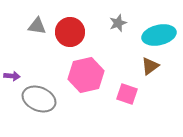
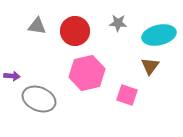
gray star: rotated 24 degrees clockwise
red circle: moved 5 px right, 1 px up
brown triangle: rotated 18 degrees counterclockwise
pink hexagon: moved 1 px right, 2 px up
pink square: moved 1 px down
